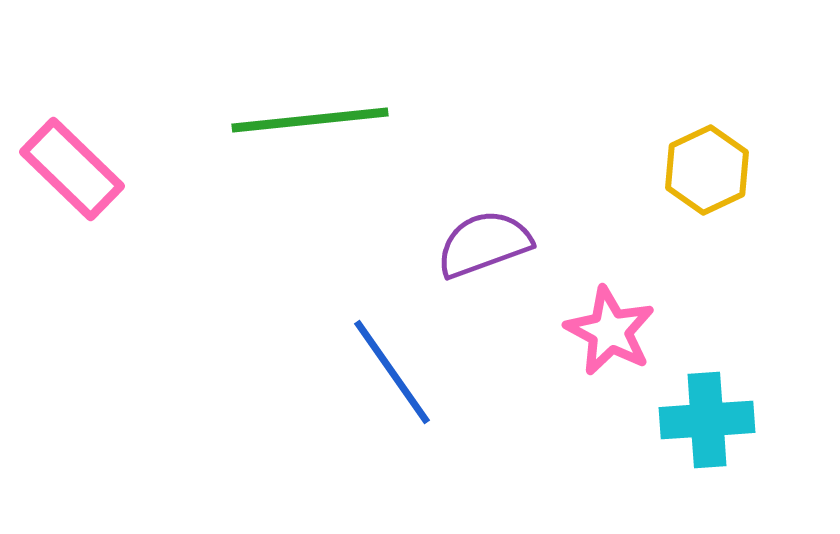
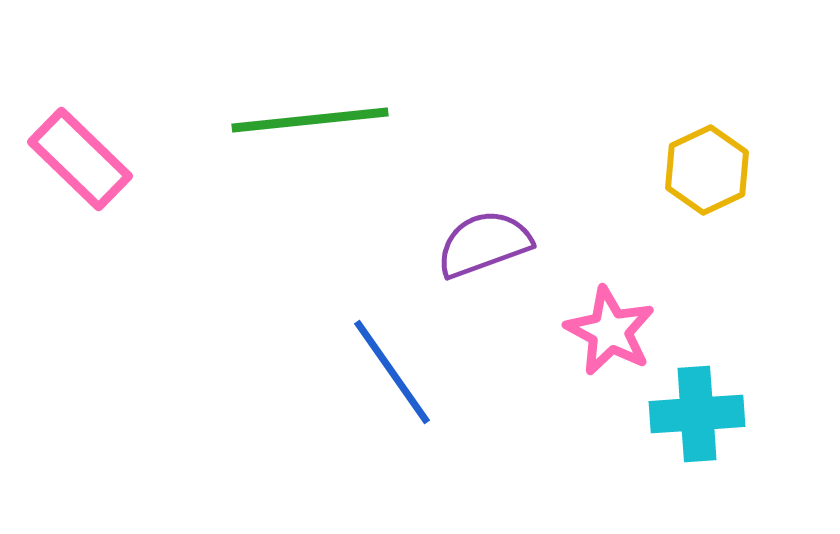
pink rectangle: moved 8 px right, 10 px up
cyan cross: moved 10 px left, 6 px up
